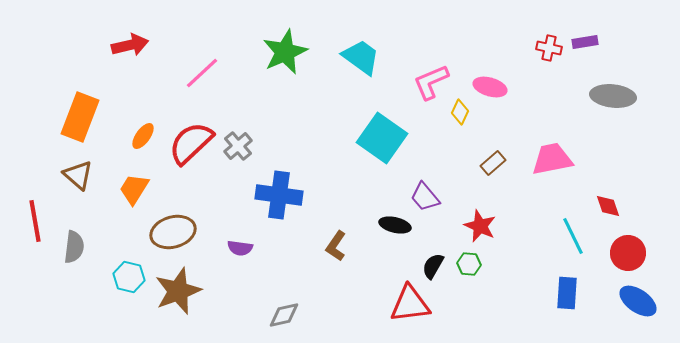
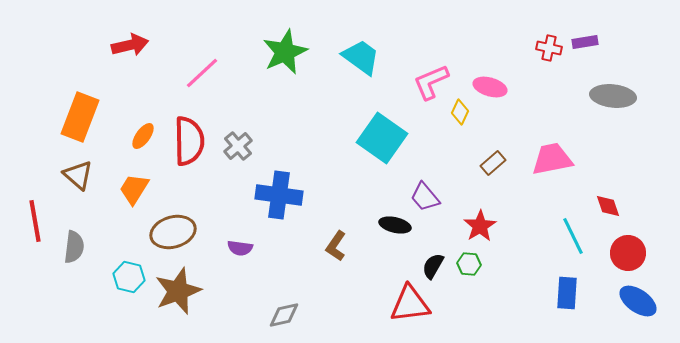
red semicircle: moved 2 px left, 2 px up; rotated 132 degrees clockwise
red star: rotated 16 degrees clockwise
